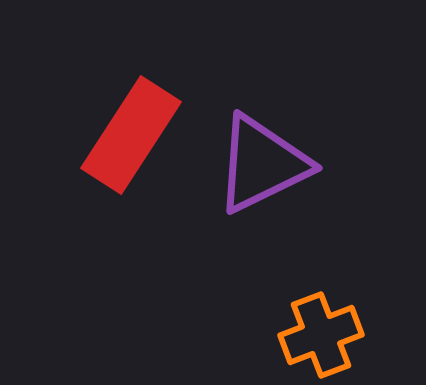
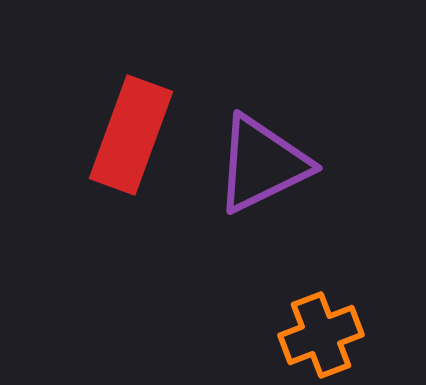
red rectangle: rotated 13 degrees counterclockwise
